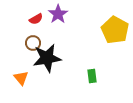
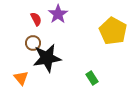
red semicircle: rotated 88 degrees counterclockwise
yellow pentagon: moved 2 px left, 1 px down
green rectangle: moved 2 px down; rotated 24 degrees counterclockwise
